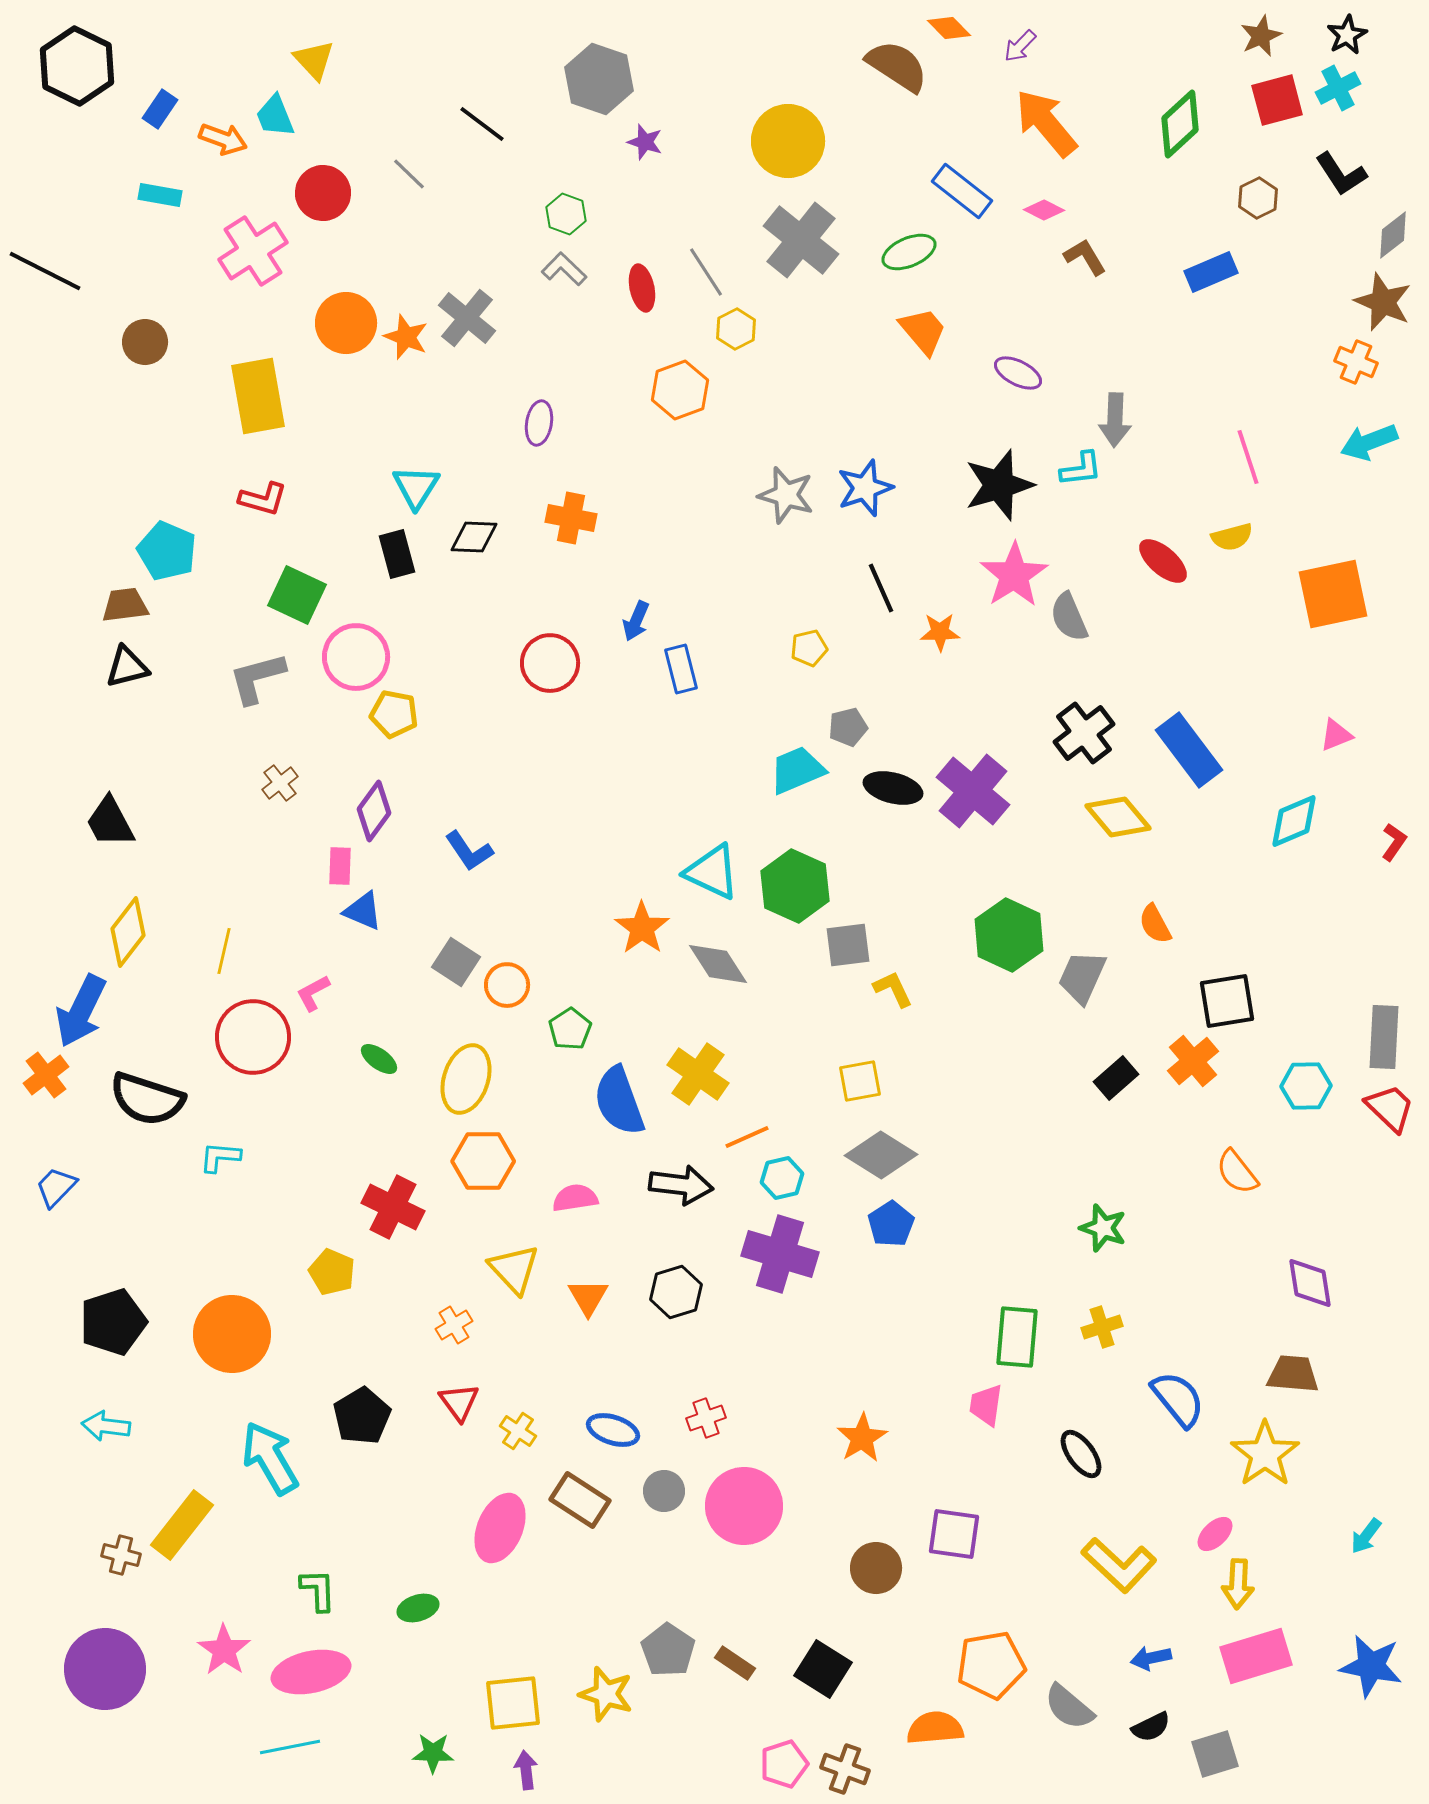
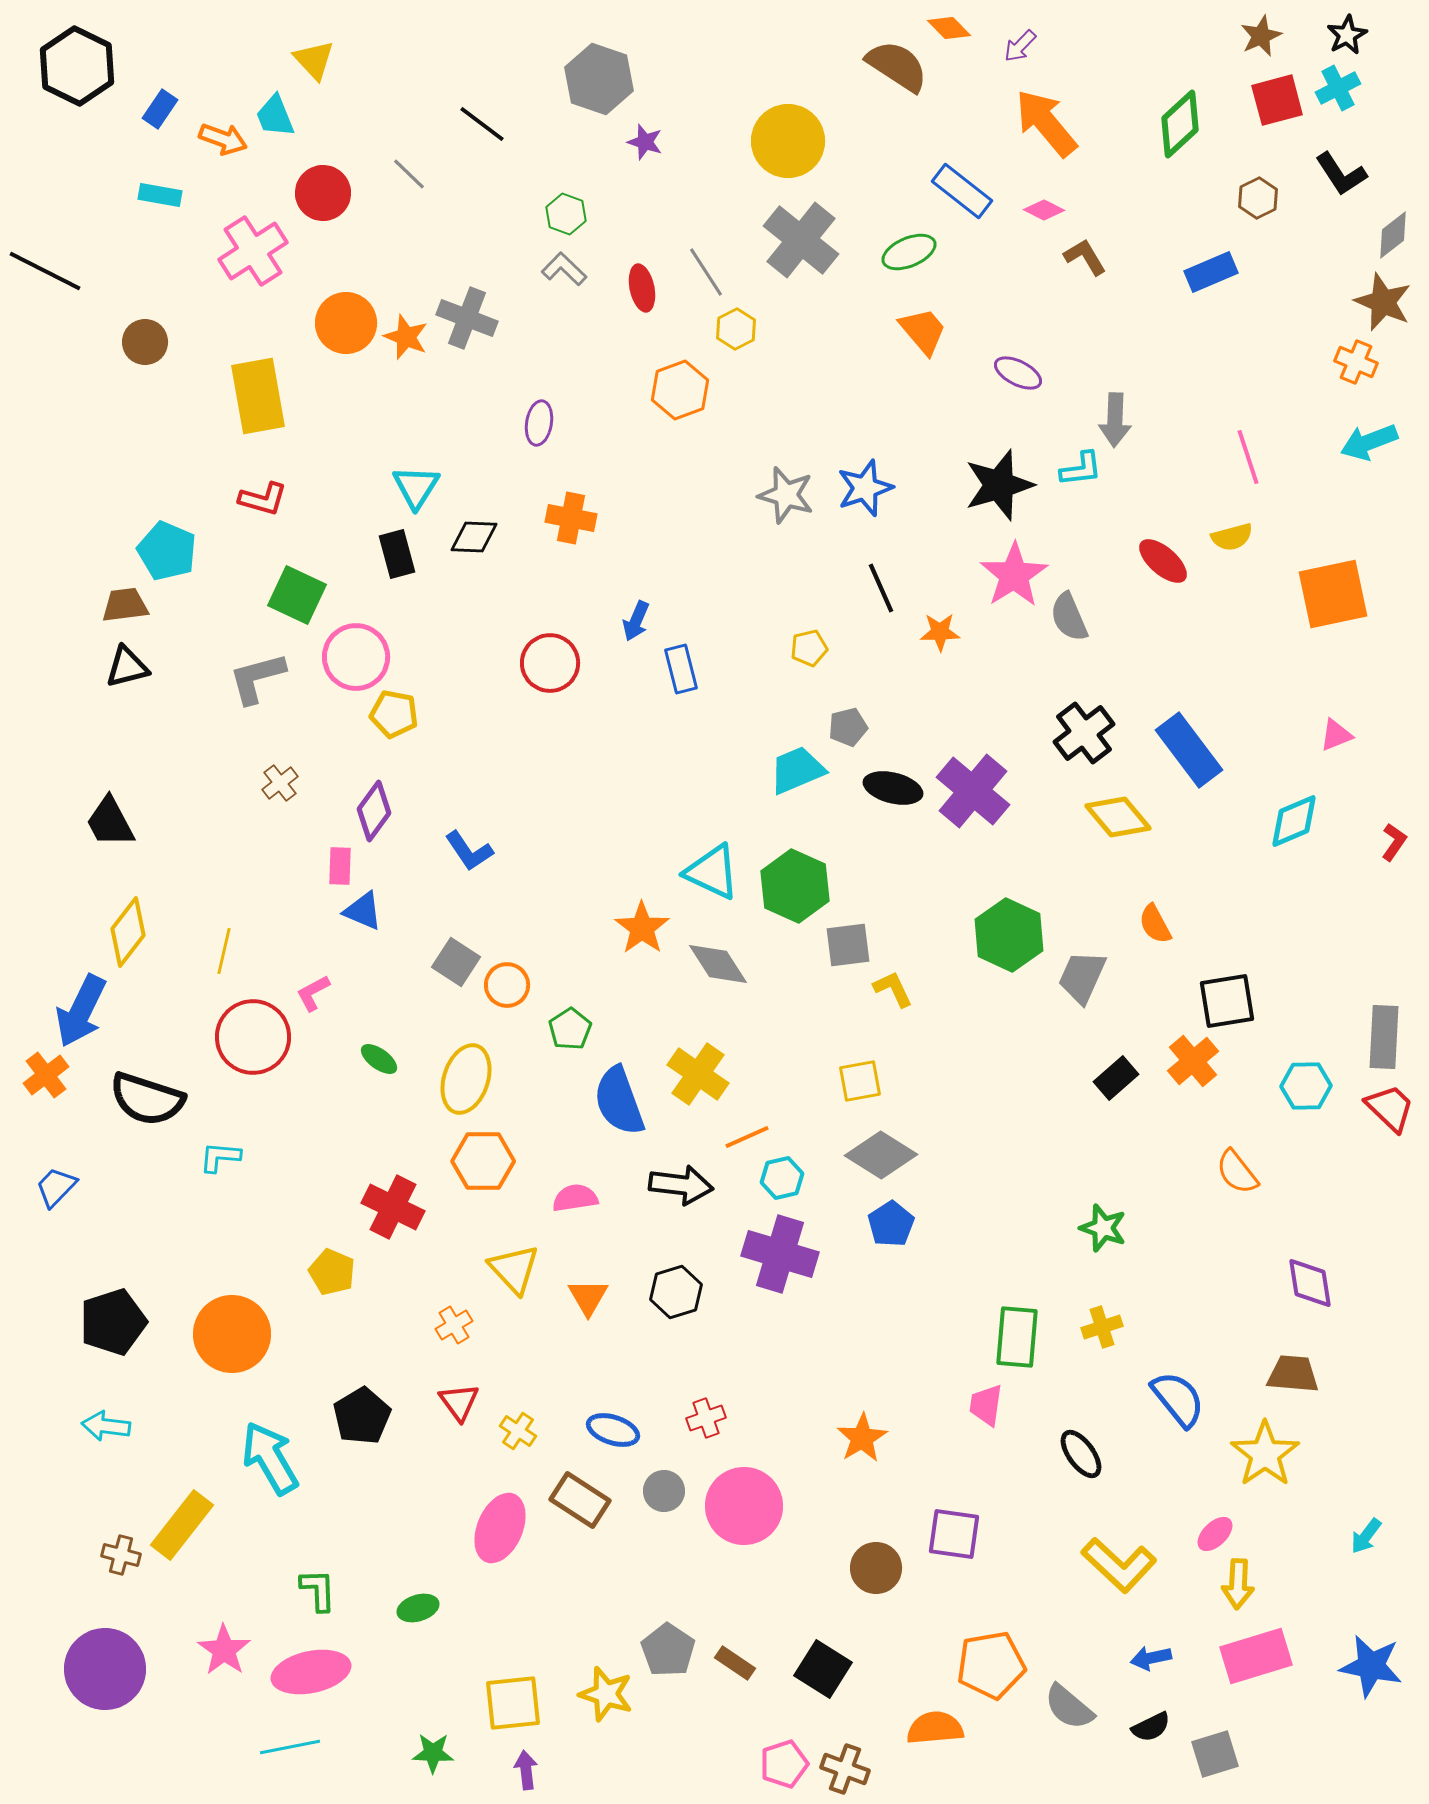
gray cross at (467, 318): rotated 18 degrees counterclockwise
